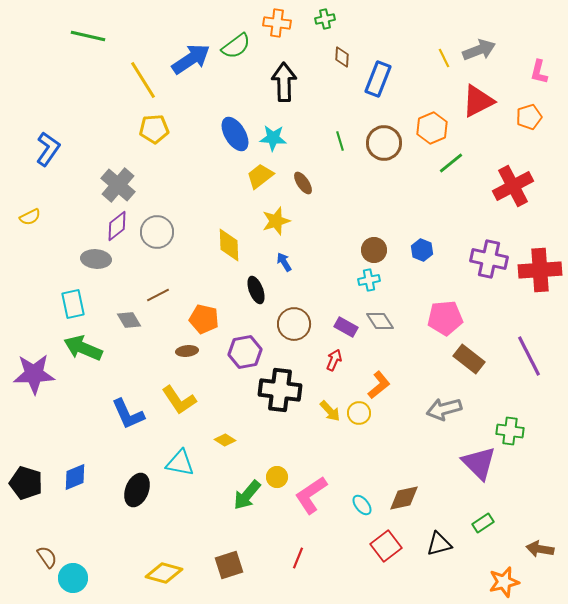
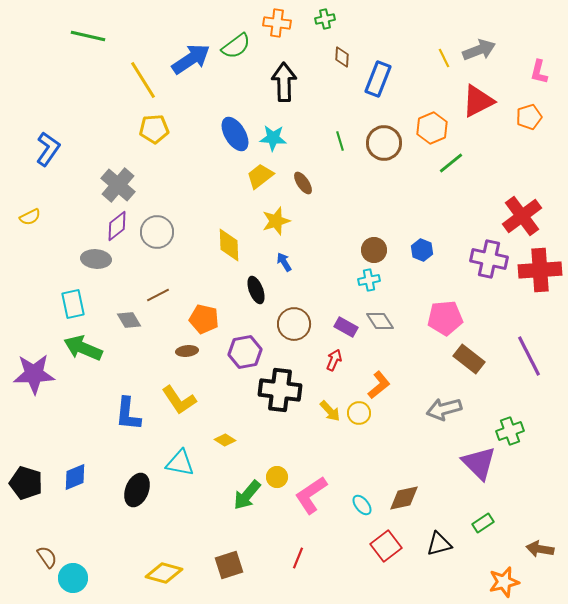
red cross at (513, 186): moved 9 px right, 30 px down; rotated 9 degrees counterclockwise
blue L-shape at (128, 414): rotated 30 degrees clockwise
green cross at (510, 431): rotated 28 degrees counterclockwise
